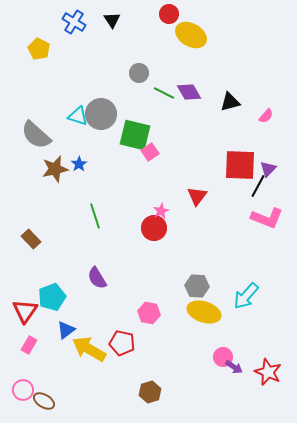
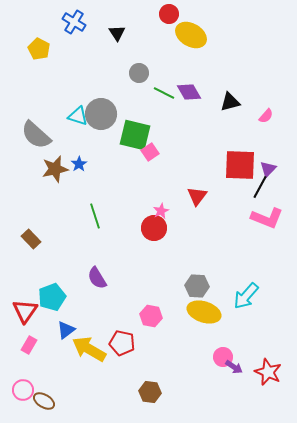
black triangle at (112, 20): moved 5 px right, 13 px down
black line at (258, 186): moved 2 px right, 1 px down
pink hexagon at (149, 313): moved 2 px right, 3 px down
brown hexagon at (150, 392): rotated 25 degrees clockwise
